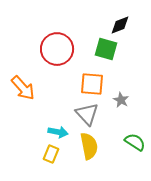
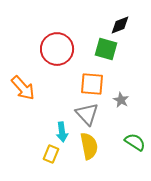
cyan arrow: moved 4 px right; rotated 72 degrees clockwise
